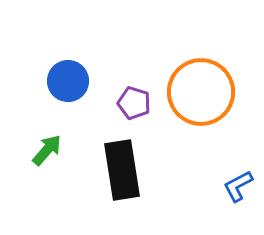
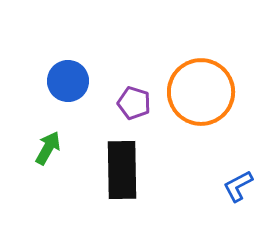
green arrow: moved 1 px right, 2 px up; rotated 12 degrees counterclockwise
black rectangle: rotated 8 degrees clockwise
